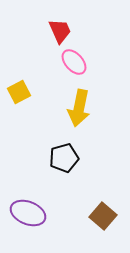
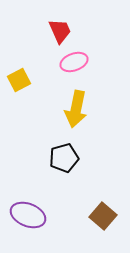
pink ellipse: rotated 68 degrees counterclockwise
yellow square: moved 12 px up
yellow arrow: moved 3 px left, 1 px down
purple ellipse: moved 2 px down
